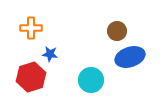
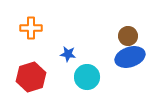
brown circle: moved 11 px right, 5 px down
blue star: moved 18 px right
cyan circle: moved 4 px left, 3 px up
